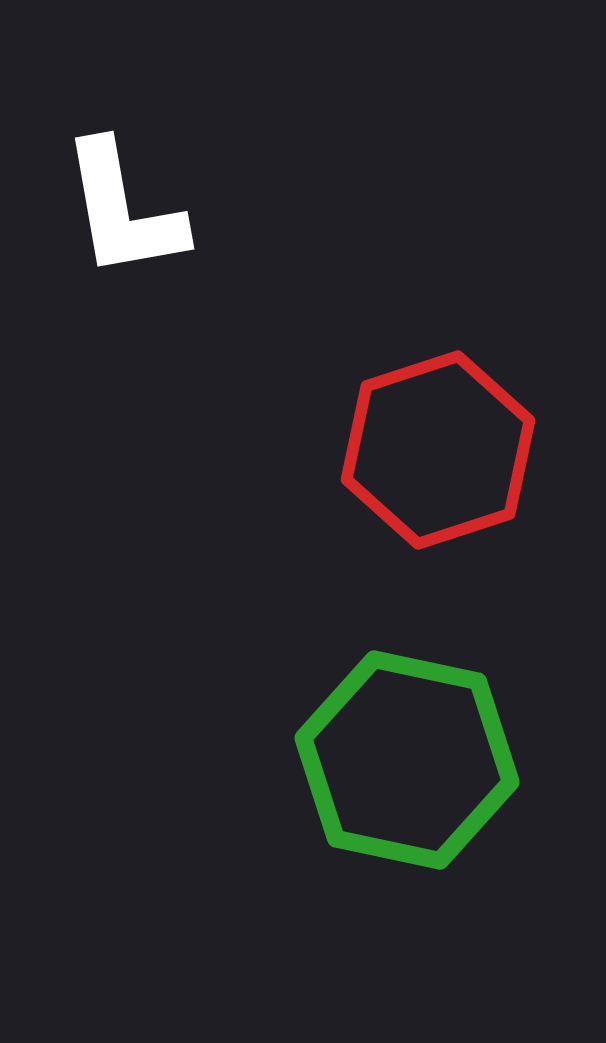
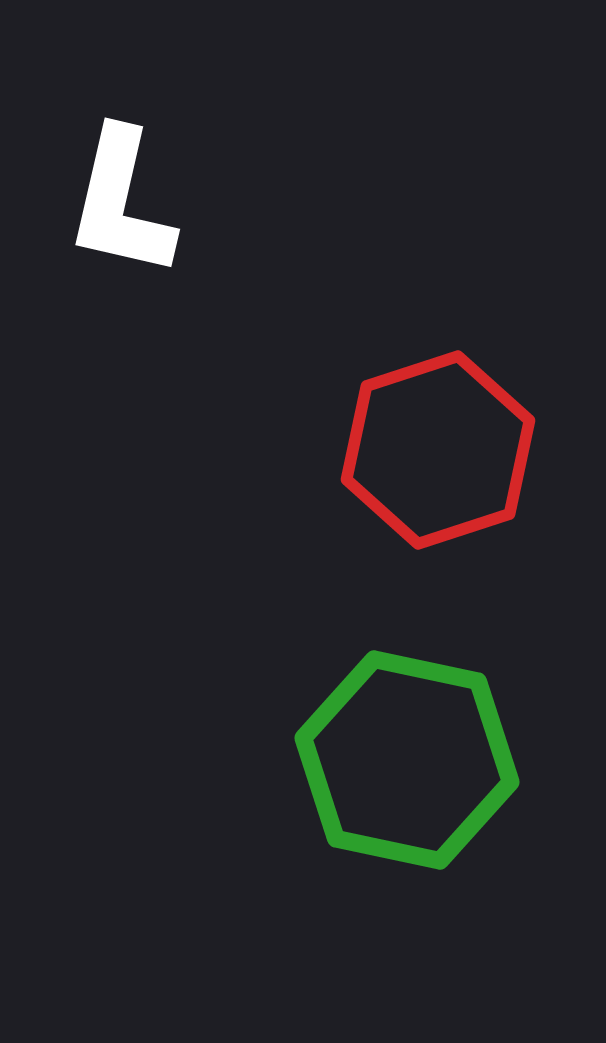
white L-shape: moved 2 px left, 7 px up; rotated 23 degrees clockwise
